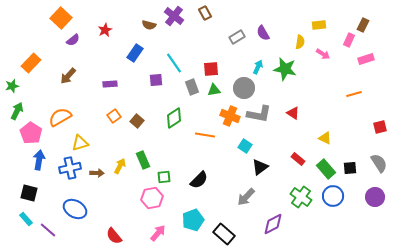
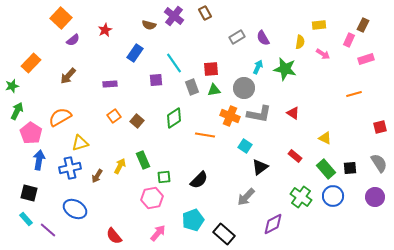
purple semicircle at (263, 33): moved 5 px down
red rectangle at (298, 159): moved 3 px left, 3 px up
brown arrow at (97, 173): moved 3 px down; rotated 120 degrees clockwise
